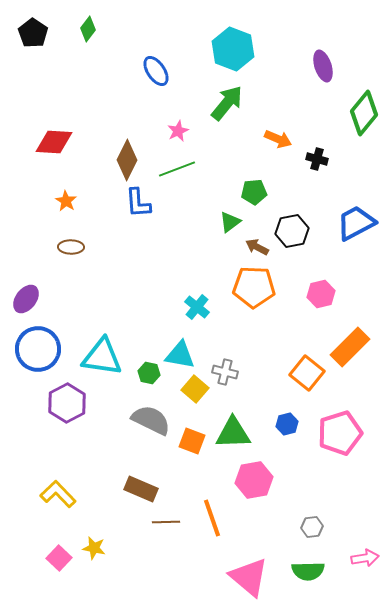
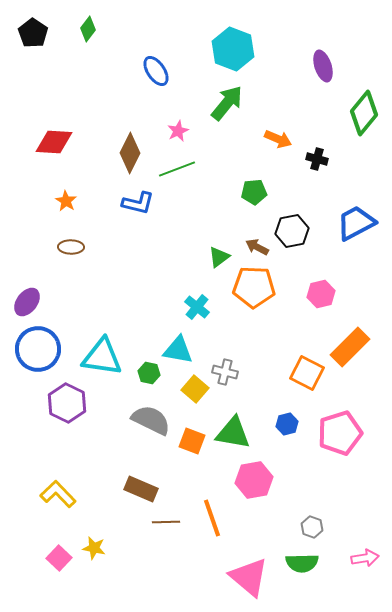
brown diamond at (127, 160): moved 3 px right, 7 px up
blue L-shape at (138, 203): rotated 72 degrees counterclockwise
green triangle at (230, 222): moved 11 px left, 35 px down
purple ellipse at (26, 299): moved 1 px right, 3 px down
cyan triangle at (180, 355): moved 2 px left, 5 px up
orange square at (307, 373): rotated 12 degrees counterclockwise
purple hexagon at (67, 403): rotated 6 degrees counterclockwise
green triangle at (233, 433): rotated 12 degrees clockwise
gray hexagon at (312, 527): rotated 25 degrees clockwise
green semicircle at (308, 571): moved 6 px left, 8 px up
